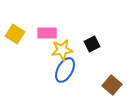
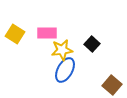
black square: rotated 21 degrees counterclockwise
